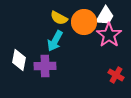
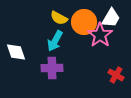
white trapezoid: moved 6 px right, 2 px down
pink star: moved 9 px left
white diamond: moved 3 px left, 8 px up; rotated 30 degrees counterclockwise
purple cross: moved 7 px right, 2 px down
